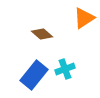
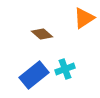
blue rectangle: rotated 12 degrees clockwise
